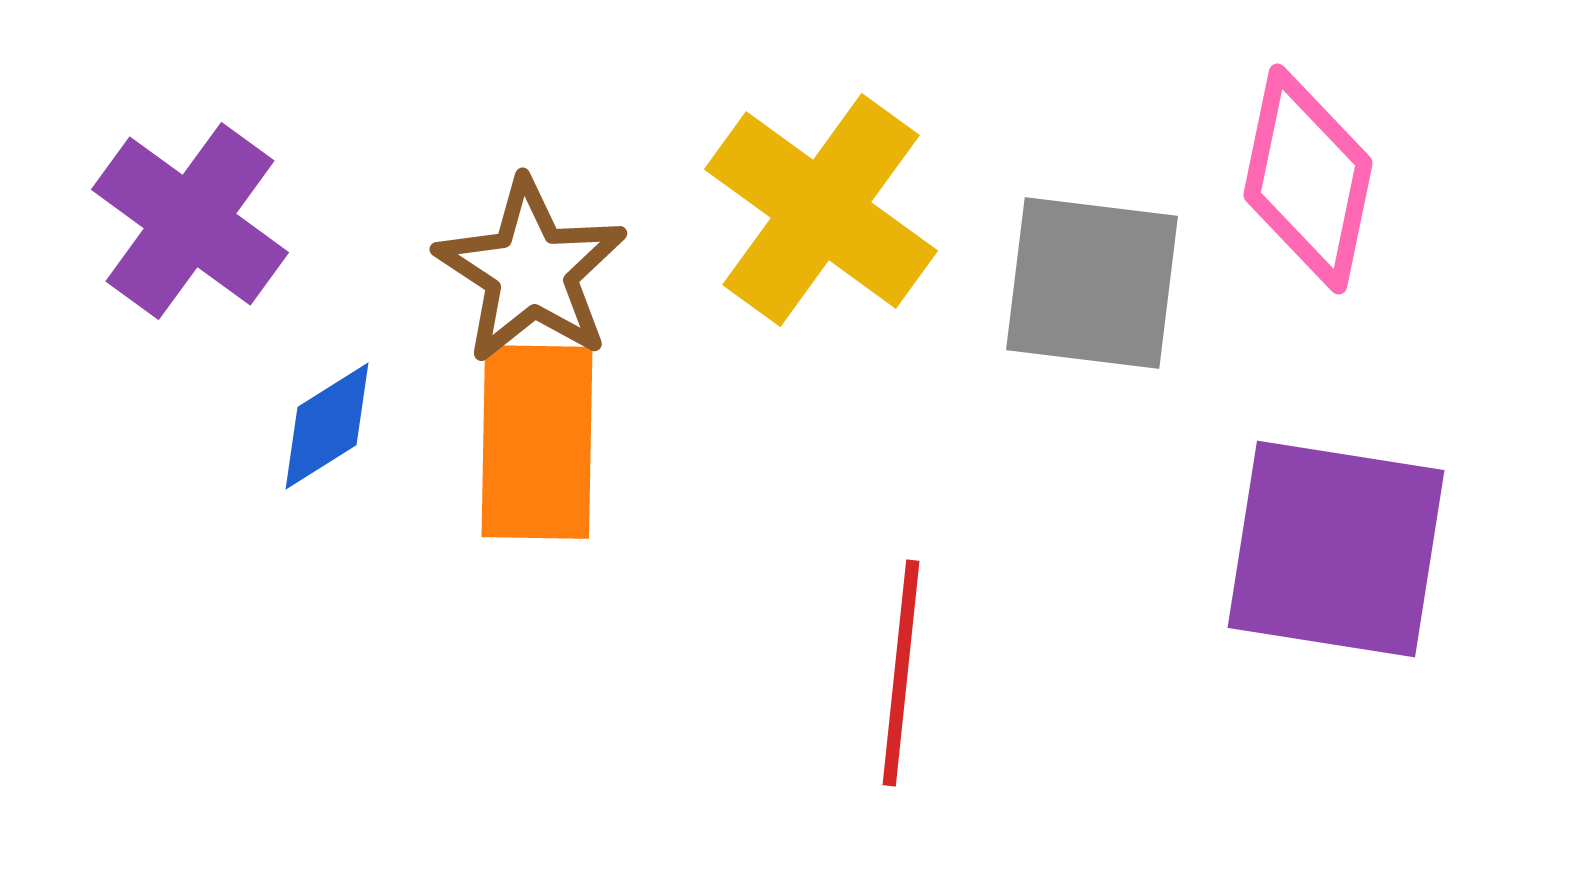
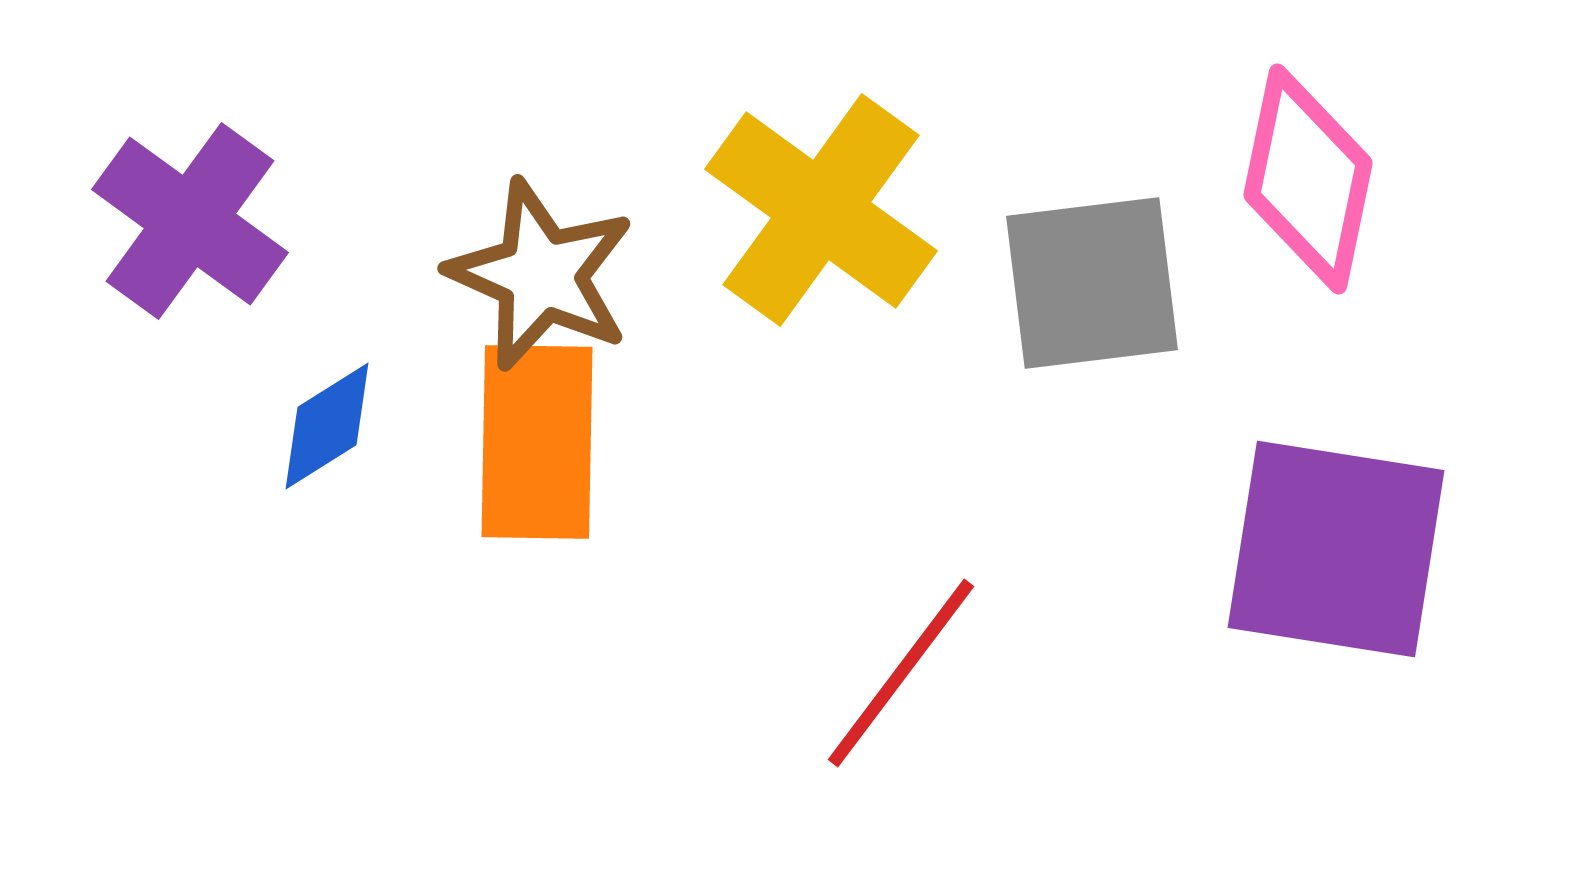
brown star: moved 10 px right, 4 px down; rotated 9 degrees counterclockwise
gray square: rotated 14 degrees counterclockwise
red line: rotated 31 degrees clockwise
